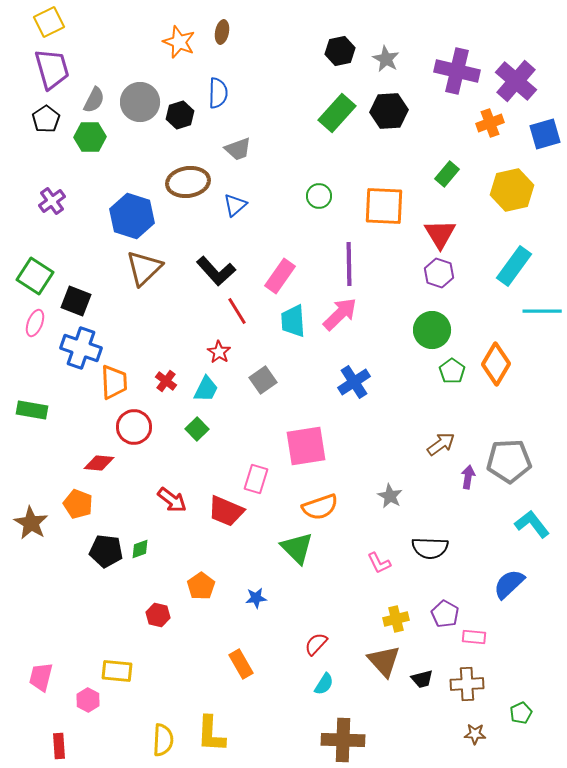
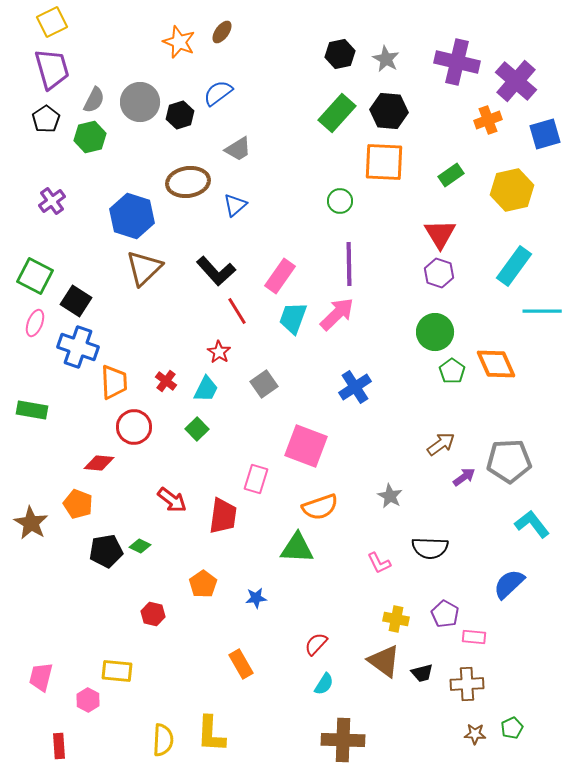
yellow square at (49, 22): moved 3 px right
brown ellipse at (222, 32): rotated 25 degrees clockwise
black hexagon at (340, 51): moved 3 px down
purple cross at (457, 71): moved 9 px up
blue semicircle at (218, 93): rotated 128 degrees counterclockwise
black hexagon at (389, 111): rotated 9 degrees clockwise
orange cross at (490, 123): moved 2 px left, 3 px up
green hexagon at (90, 137): rotated 12 degrees counterclockwise
gray trapezoid at (238, 149): rotated 12 degrees counterclockwise
green rectangle at (447, 174): moved 4 px right, 1 px down; rotated 15 degrees clockwise
green circle at (319, 196): moved 21 px right, 5 px down
orange square at (384, 206): moved 44 px up
green square at (35, 276): rotated 6 degrees counterclockwise
black square at (76, 301): rotated 12 degrees clockwise
pink arrow at (340, 314): moved 3 px left
cyan trapezoid at (293, 321): moved 3 px up; rotated 24 degrees clockwise
green circle at (432, 330): moved 3 px right, 2 px down
blue cross at (81, 348): moved 3 px left, 1 px up
orange diamond at (496, 364): rotated 54 degrees counterclockwise
gray square at (263, 380): moved 1 px right, 4 px down
blue cross at (354, 382): moved 1 px right, 5 px down
pink square at (306, 446): rotated 30 degrees clockwise
purple arrow at (468, 477): moved 4 px left; rotated 45 degrees clockwise
red trapezoid at (226, 511): moved 3 px left, 5 px down; rotated 105 degrees counterclockwise
green triangle at (297, 548): rotated 42 degrees counterclockwise
green diamond at (140, 549): moved 3 px up; rotated 45 degrees clockwise
black pentagon at (106, 551): rotated 16 degrees counterclockwise
orange pentagon at (201, 586): moved 2 px right, 2 px up
red hexagon at (158, 615): moved 5 px left, 1 px up
yellow cross at (396, 619): rotated 25 degrees clockwise
brown triangle at (384, 661): rotated 12 degrees counterclockwise
black trapezoid at (422, 679): moved 6 px up
green pentagon at (521, 713): moved 9 px left, 15 px down
